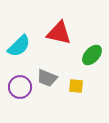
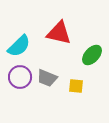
purple circle: moved 10 px up
